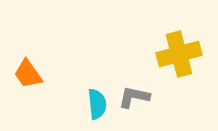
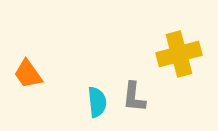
gray L-shape: rotated 96 degrees counterclockwise
cyan semicircle: moved 2 px up
